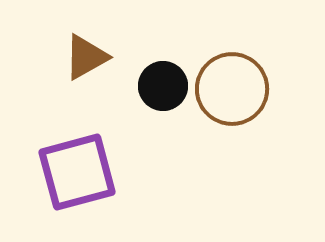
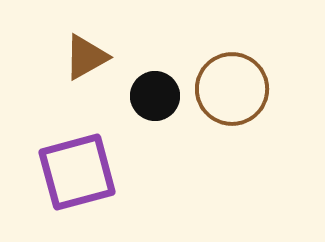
black circle: moved 8 px left, 10 px down
